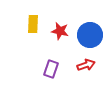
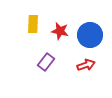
purple rectangle: moved 5 px left, 7 px up; rotated 18 degrees clockwise
